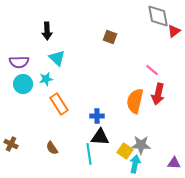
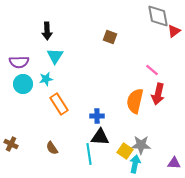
cyan triangle: moved 2 px left, 2 px up; rotated 18 degrees clockwise
